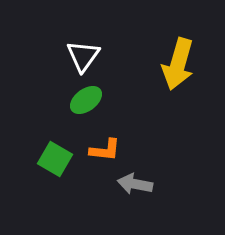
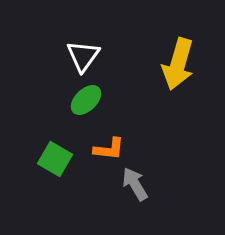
green ellipse: rotated 8 degrees counterclockwise
orange L-shape: moved 4 px right, 1 px up
gray arrow: rotated 48 degrees clockwise
